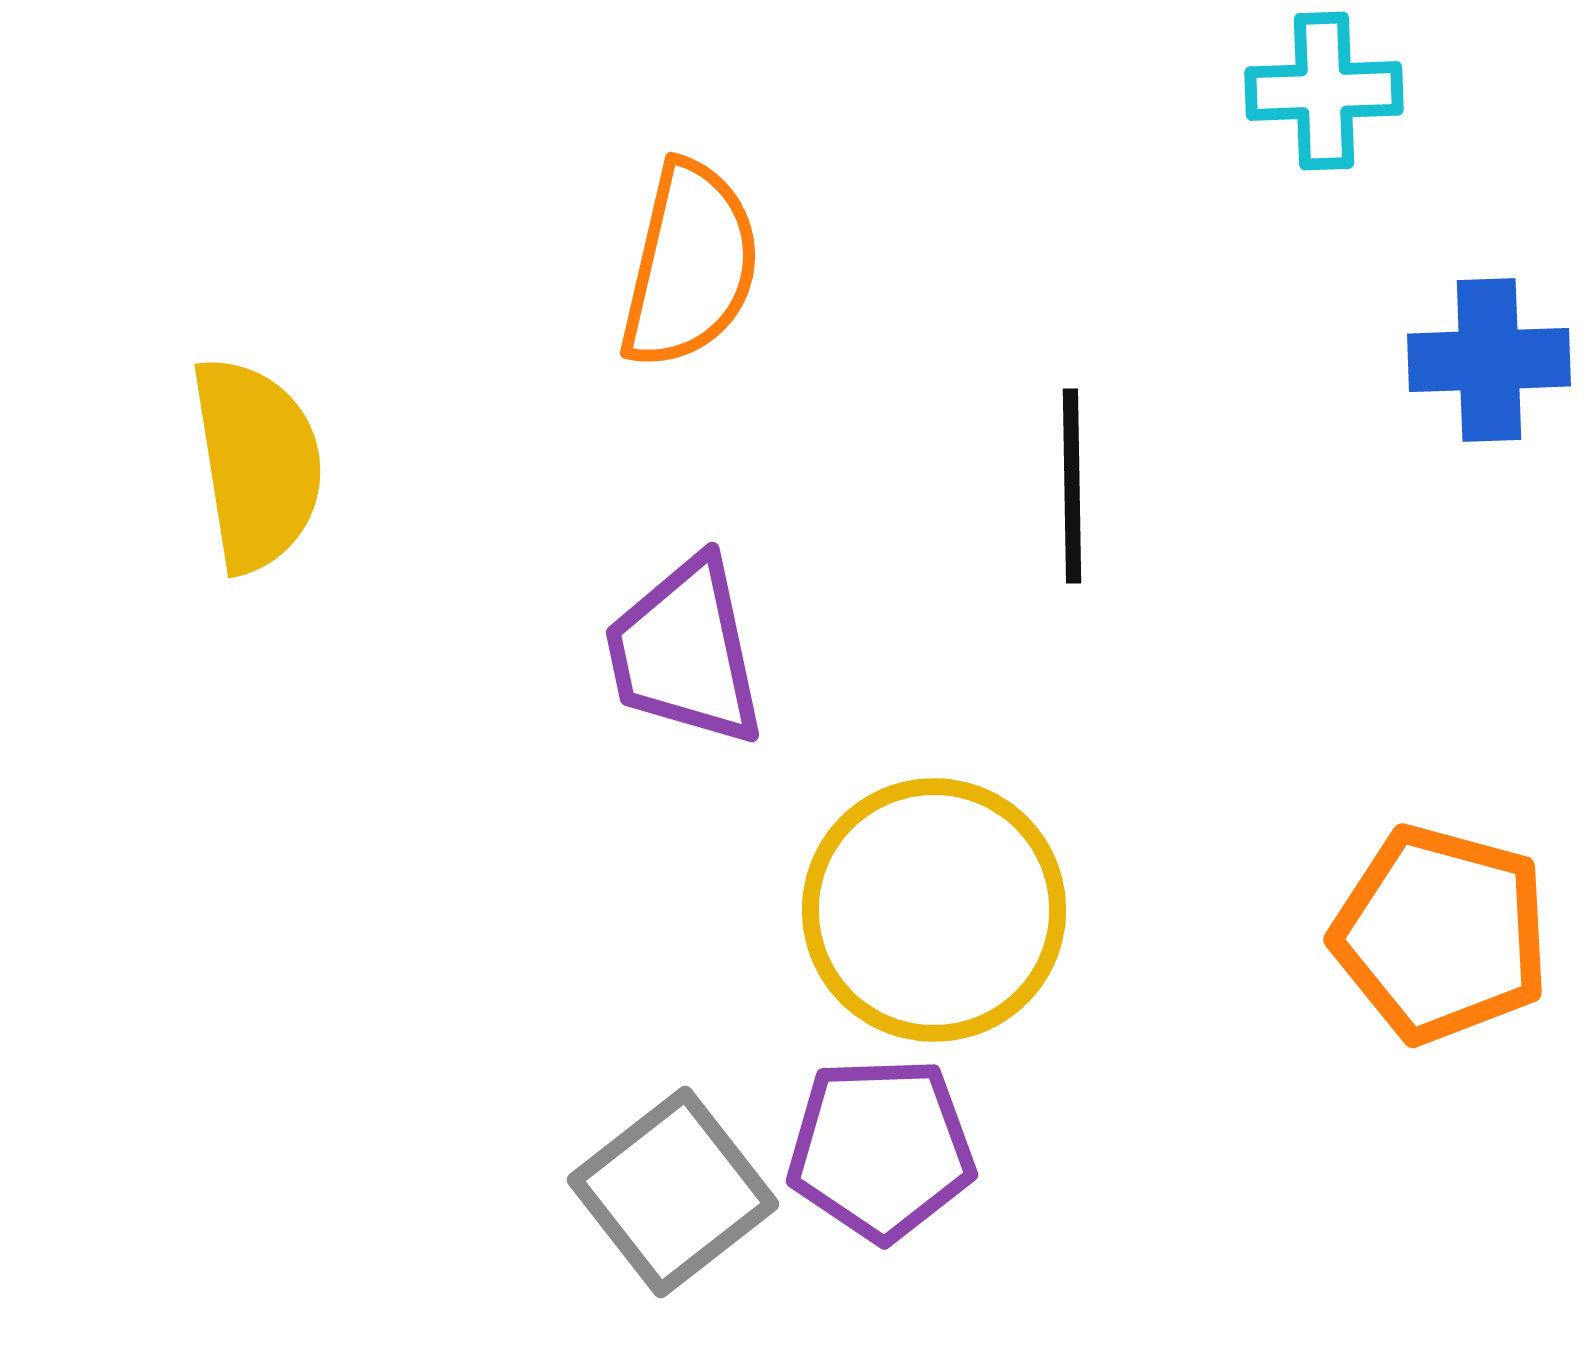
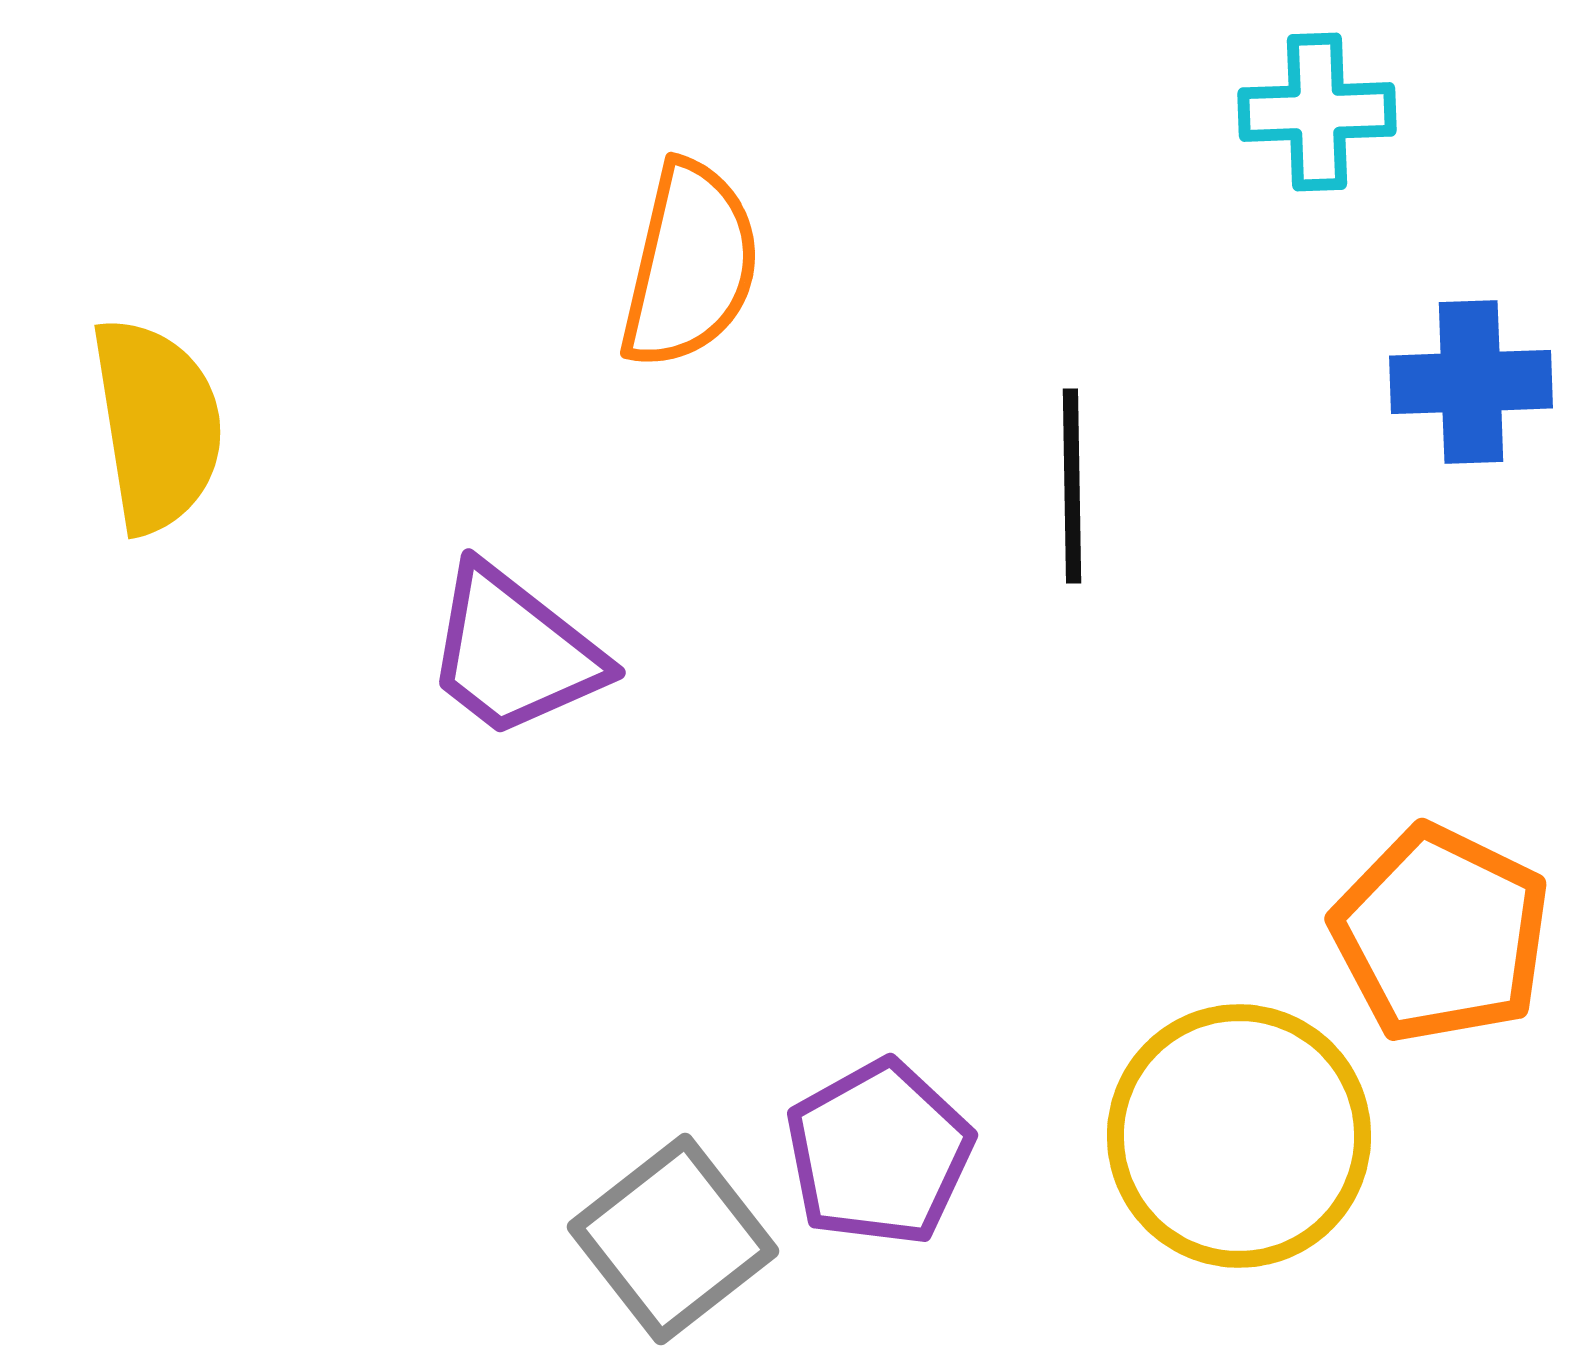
cyan cross: moved 7 px left, 21 px down
blue cross: moved 18 px left, 22 px down
yellow semicircle: moved 100 px left, 39 px up
purple trapezoid: moved 171 px left; rotated 40 degrees counterclockwise
yellow circle: moved 305 px right, 226 px down
orange pentagon: rotated 11 degrees clockwise
purple pentagon: moved 2 px left, 4 px down; rotated 27 degrees counterclockwise
gray square: moved 47 px down
